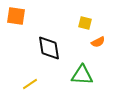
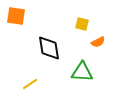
yellow square: moved 3 px left, 1 px down
green triangle: moved 3 px up
